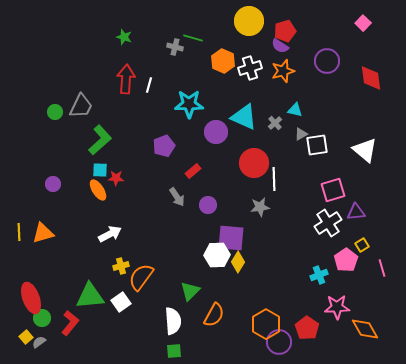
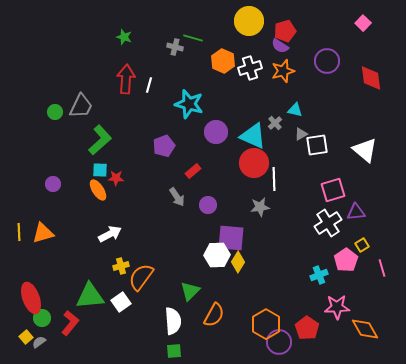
cyan star at (189, 104): rotated 16 degrees clockwise
cyan triangle at (244, 117): moved 9 px right, 19 px down
